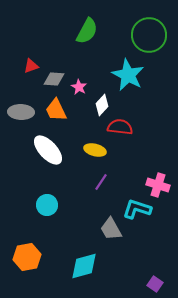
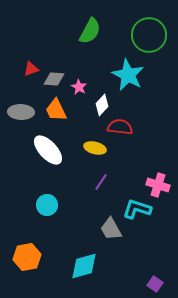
green semicircle: moved 3 px right
red triangle: moved 3 px down
yellow ellipse: moved 2 px up
